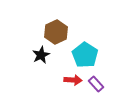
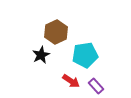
cyan pentagon: rotated 30 degrees clockwise
red arrow: moved 2 px left, 1 px down; rotated 30 degrees clockwise
purple rectangle: moved 2 px down
